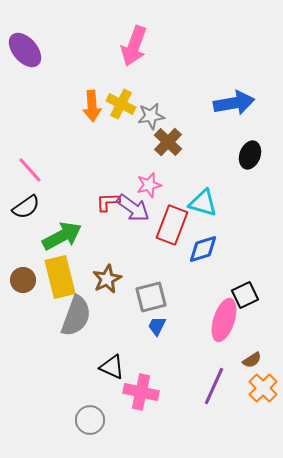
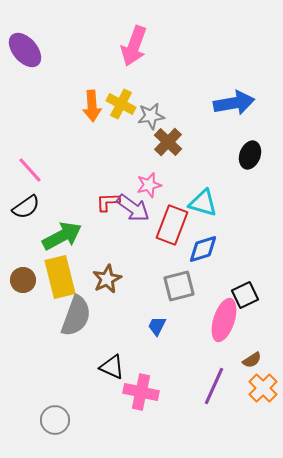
gray square: moved 28 px right, 11 px up
gray circle: moved 35 px left
